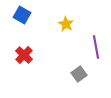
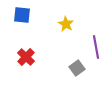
blue square: rotated 24 degrees counterclockwise
red cross: moved 2 px right, 2 px down
gray square: moved 2 px left, 6 px up
